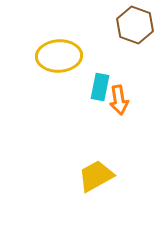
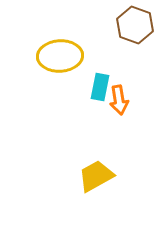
yellow ellipse: moved 1 px right
